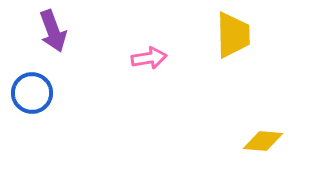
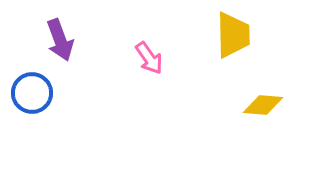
purple arrow: moved 7 px right, 9 px down
pink arrow: rotated 64 degrees clockwise
yellow diamond: moved 36 px up
